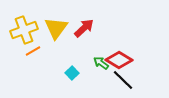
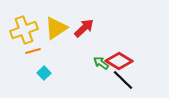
yellow triangle: rotated 20 degrees clockwise
orange line: rotated 14 degrees clockwise
red diamond: moved 1 px down
cyan square: moved 28 px left
